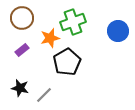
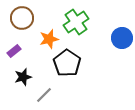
green cross: moved 3 px right; rotated 15 degrees counterclockwise
blue circle: moved 4 px right, 7 px down
orange star: moved 1 px left, 1 px down
purple rectangle: moved 8 px left, 1 px down
black pentagon: moved 1 px down; rotated 8 degrees counterclockwise
black star: moved 3 px right, 11 px up; rotated 30 degrees counterclockwise
